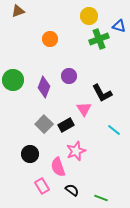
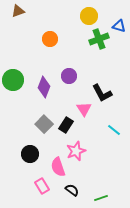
black rectangle: rotated 28 degrees counterclockwise
green line: rotated 40 degrees counterclockwise
